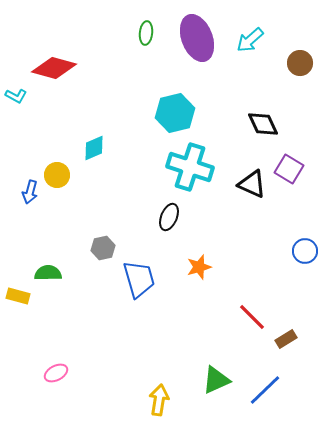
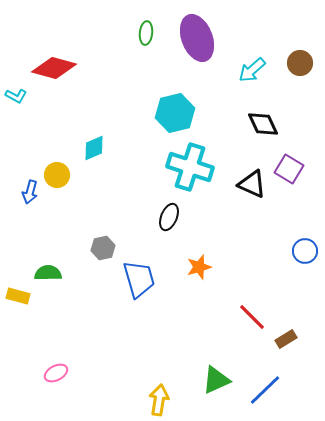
cyan arrow: moved 2 px right, 30 px down
